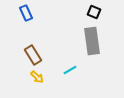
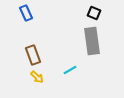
black square: moved 1 px down
brown rectangle: rotated 12 degrees clockwise
